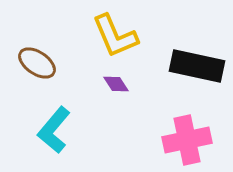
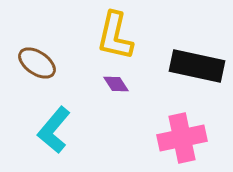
yellow L-shape: rotated 36 degrees clockwise
pink cross: moved 5 px left, 2 px up
